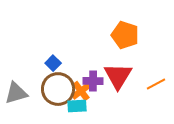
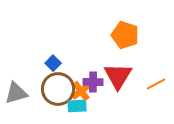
purple cross: moved 1 px down
